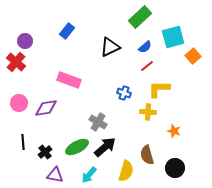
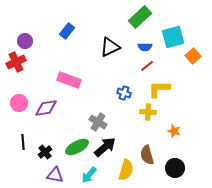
blue semicircle: rotated 40 degrees clockwise
red cross: rotated 24 degrees clockwise
yellow semicircle: moved 1 px up
